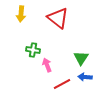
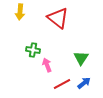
yellow arrow: moved 1 px left, 2 px up
blue arrow: moved 1 px left, 6 px down; rotated 136 degrees clockwise
